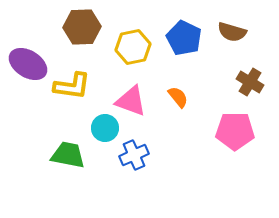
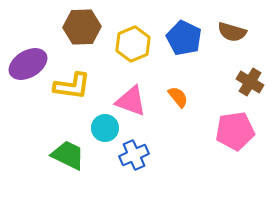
yellow hexagon: moved 3 px up; rotated 12 degrees counterclockwise
purple ellipse: rotated 63 degrees counterclockwise
pink pentagon: rotated 9 degrees counterclockwise
green trapezoid: rotated 15 degrees clockwise
